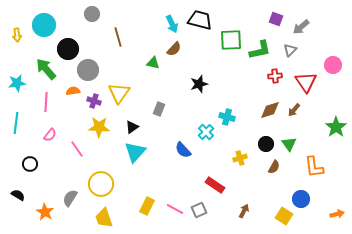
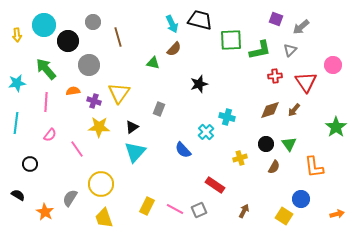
gray circle at (92, 14): moved 1 px right, 8 px down
black circle at (68, 49): moved 8 px up
gray circle at (88, 70): moved 1 px right, 5 px up
